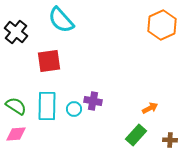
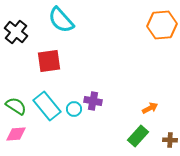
orange hexagon: rotated 20 degrees clockwise
cyan rectangle: rotated 40 degrees counterclockwise
green rectangle: moved 2 px right, 1 px down
